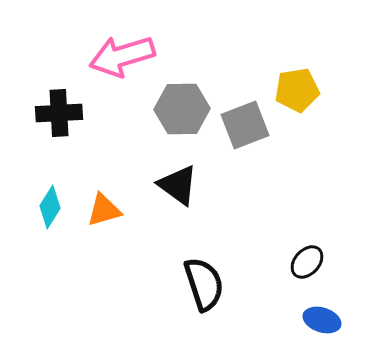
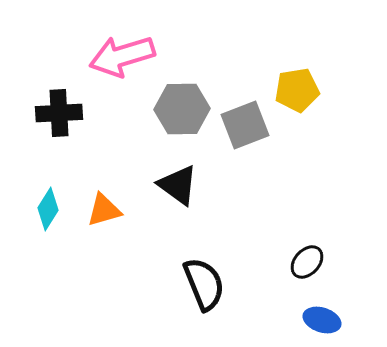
cyan diamond: moved 2 px left, 2 px down
black semicircle: rotated 4 degrees counterclockwise
